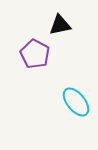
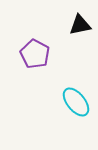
black triangle: moved 20 px right
